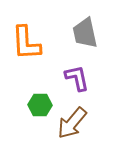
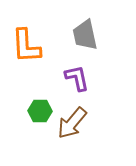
gray trapezoid: moved 2 px down
orange L-shape: moved 3 px down
green hexagon: moved 6 px down
